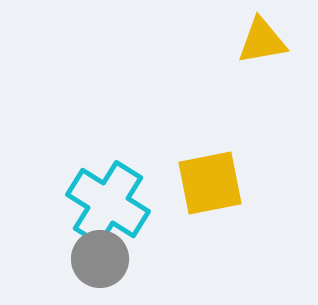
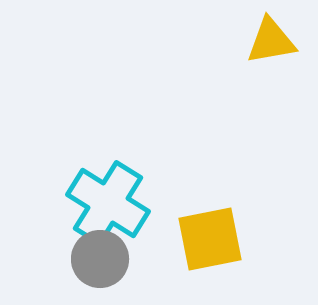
yellow triangle: moved 9 px right
yellow square: moved 56 px down
